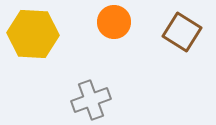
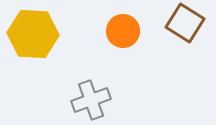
orange circle: moved 9 px right, 9 px down
brown square: moved 3 px right, 9 px up
